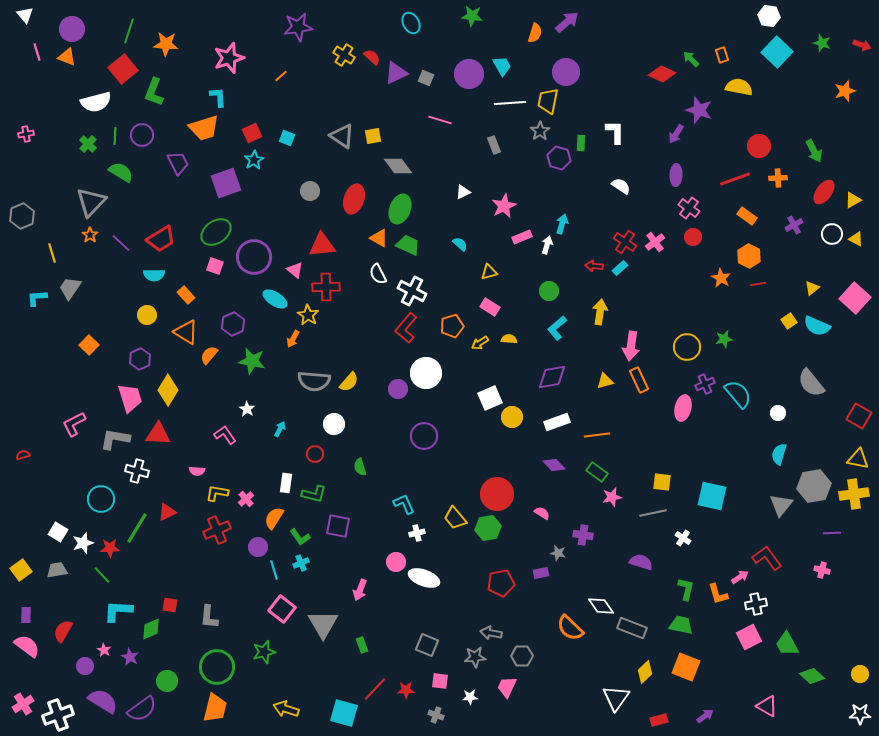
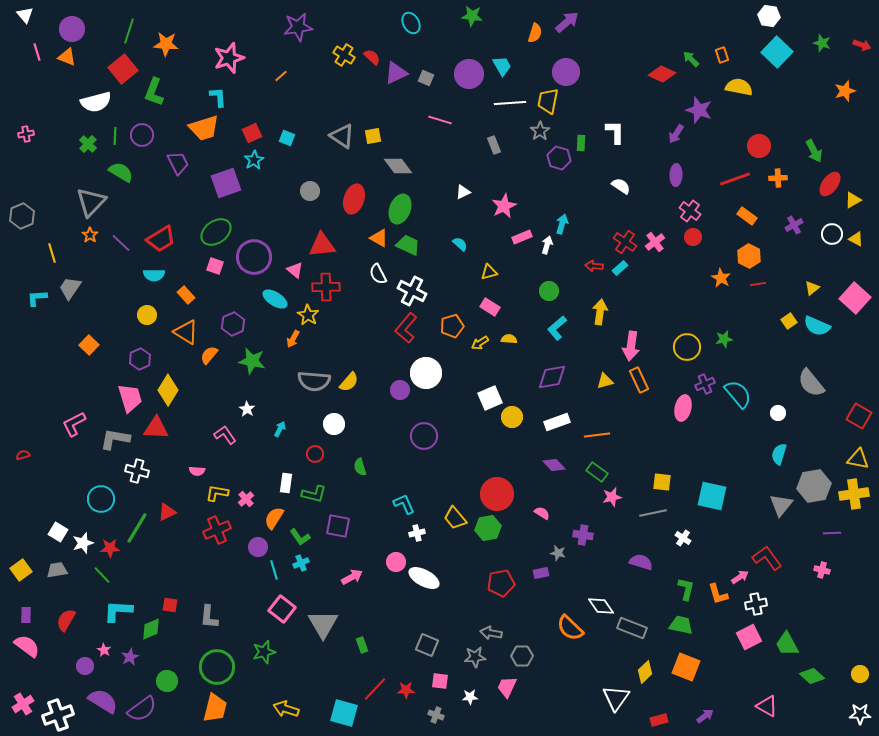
red ellipse at (824, 192): moved 6 px right, 8 px up
pink cross at (689, 208): moved 1 px right, 3 px down
purple circle at (398, 389): moved 2 px right, 1 px down
red triangle at (158, 434): moved 2 px left, 6 px up
white ellipse at (424, 578): rotated 8 degrees clockwise
pink arrow at (360, 590): moved 8 px left, 13 px up; rotated 140 degrees counterclockwise
red semicircle at (63, 631): moved 3 px right, 11 px up
purple star at (130, 657): rotated 18 degrees clockwise
